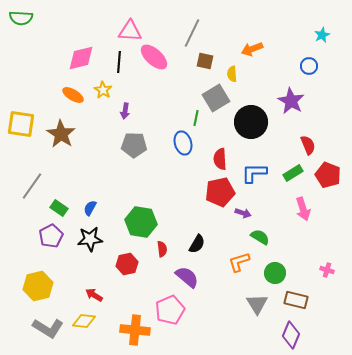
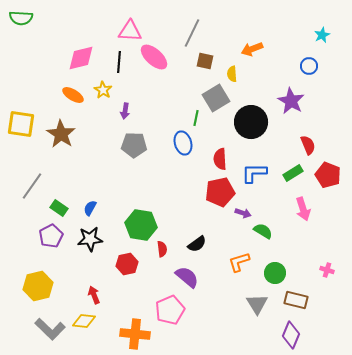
green hexagon at (141, 222): moved 3 px down
green semicircle at (260, 237): moved 3 px right, 6 px up
black semicircle at (197, 244): rotated 24 degrees clockwise
red arrow at (94, 295): rotated 36 degrees clockwise
gray L-shape at (48, 328): moved 2 px right, 1 px down; rotated 12 degrees clockwise
orange cross at (135, 330): moved 4 px down
